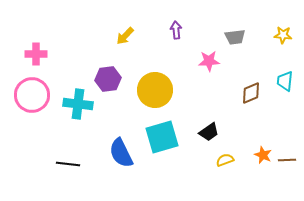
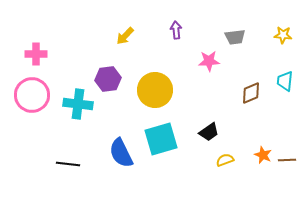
cyan square: moved 1 px left, 2 px down
